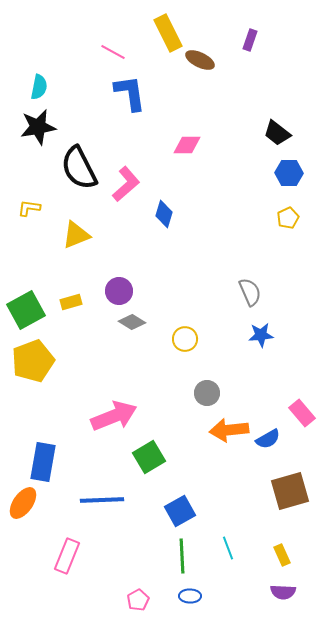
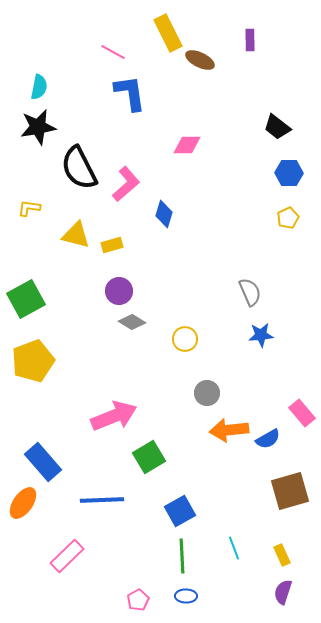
purple rectangle at (250, 40): rotated 20 degrees counterclockwise
black trapezoid at (277, 133): moved 6 px up
yellow triangle at (76, 235): rotated 36 degrees clockwise
yellow rectangle at (71, 302): moved 41 px right, 57 px up
green square at (26, 310): moved 11 px up
blue rectangle at (43, 462): rotated 51 degrees counterclockwise
cyan line at (228, 548): moved 6 px right
pink rectangle at (67, 556): rotated 24 degrees clockwise
purple semicircle at (283, 592): rotated 105 degrees clockwise
blue ellipse at (190, 596): moved 4 px left
